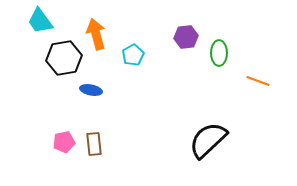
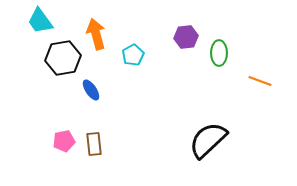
black hexagon: moved 1 px left
orange line: moved 2 px right
blue ellipse: rotated 45 degrees clockwise
pink pentagon: moved 1 px up
